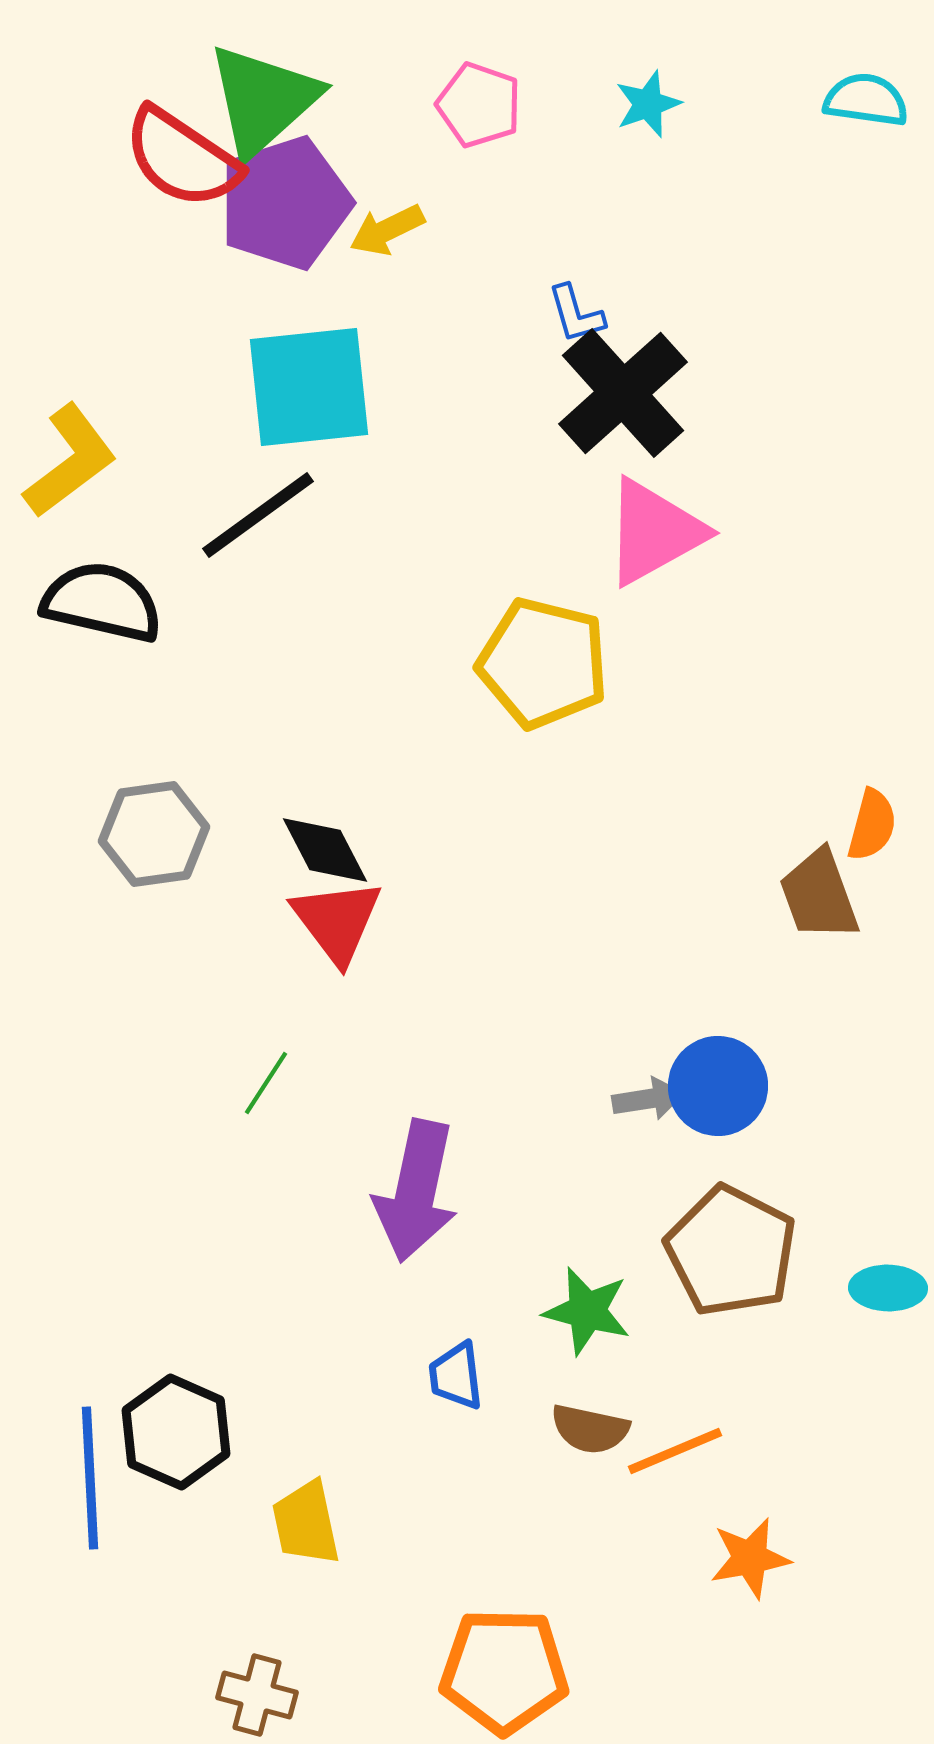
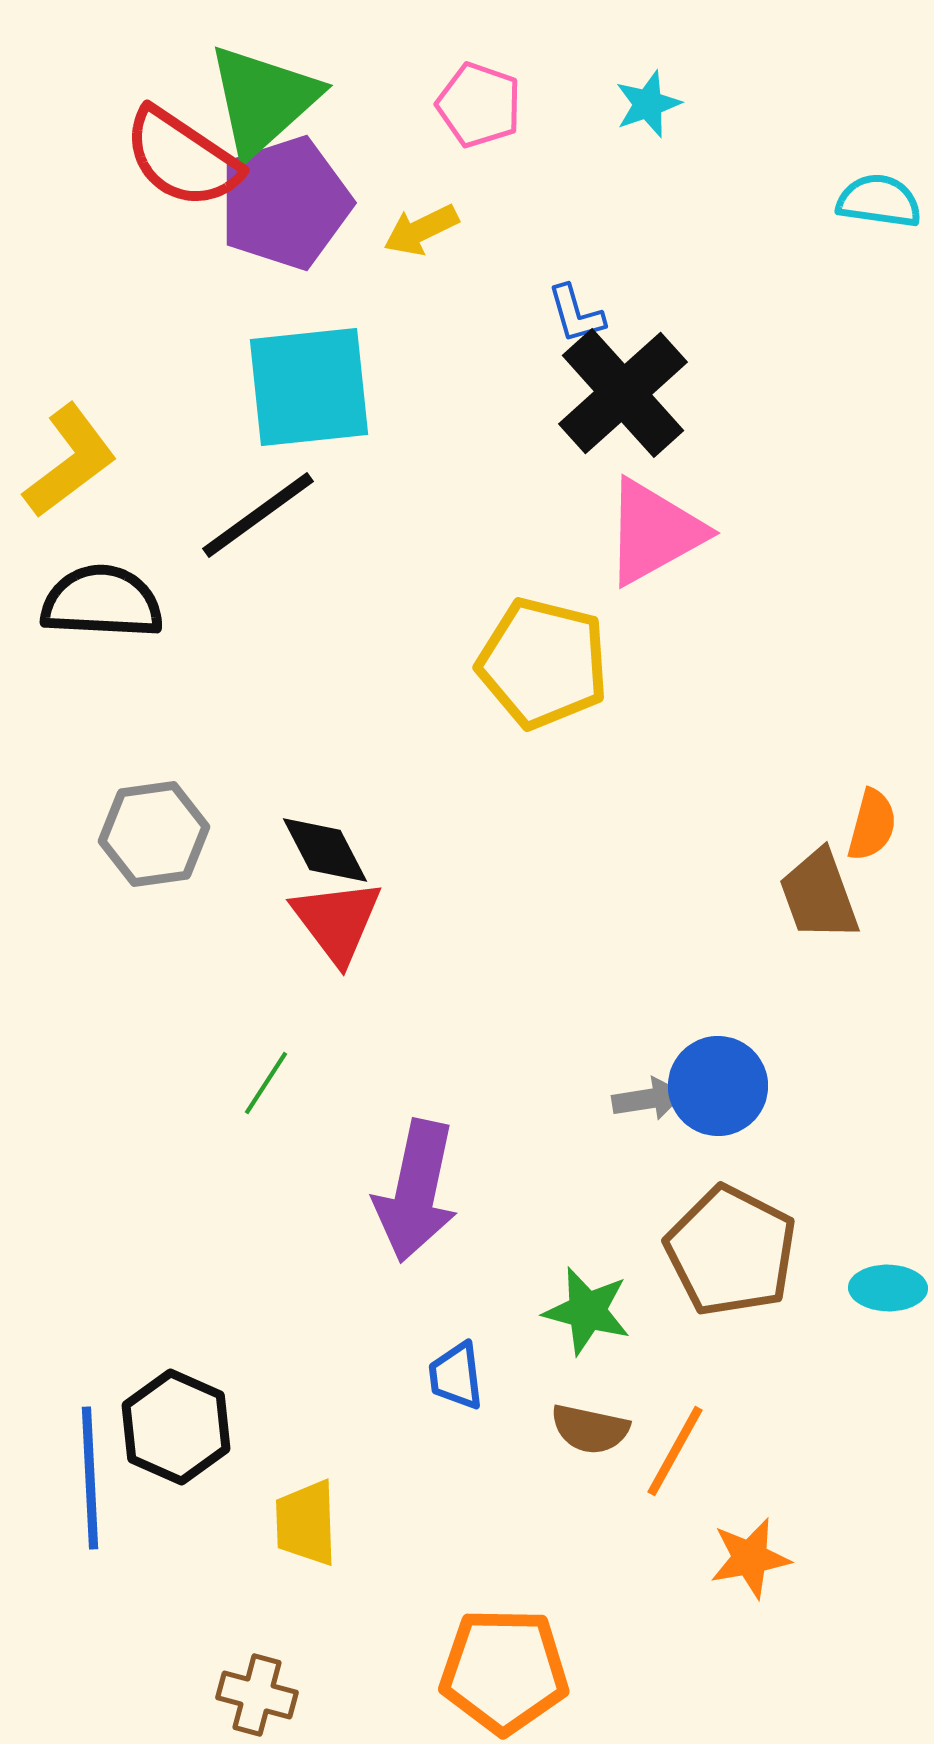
cyan semicircle: moved 13 px right, 101 px down
yellow arrow: moved 34 px right
black semicircle: rotated 10 degrees counterclockwise
black hexagon: moved 5 px up
orange line: rotated 38 degrees counterclockwise
yellow trapezoid: rotated 10 degrees clockwise
